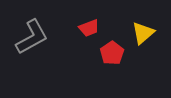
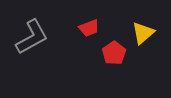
red pentagon: moved 2 px right
